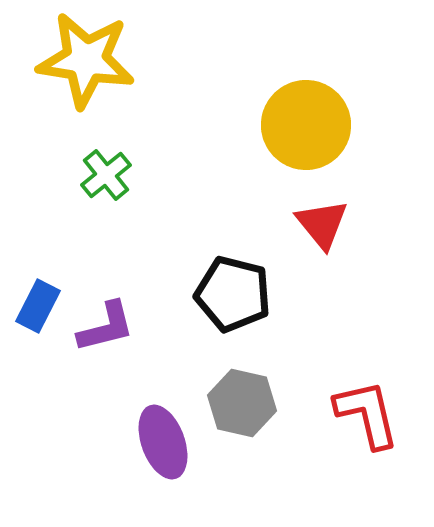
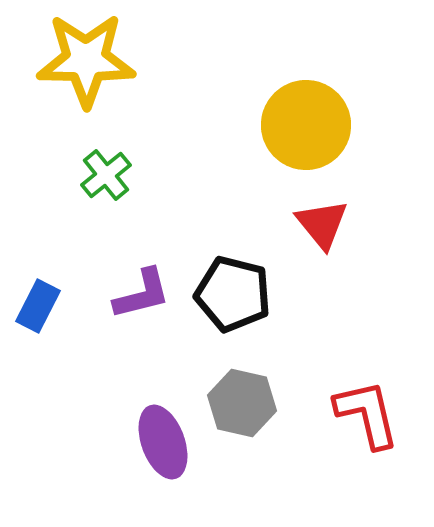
yellow star: rotated 8 degrees counterclockwise
purple L-shape: moved 36 px right, 33 px up
